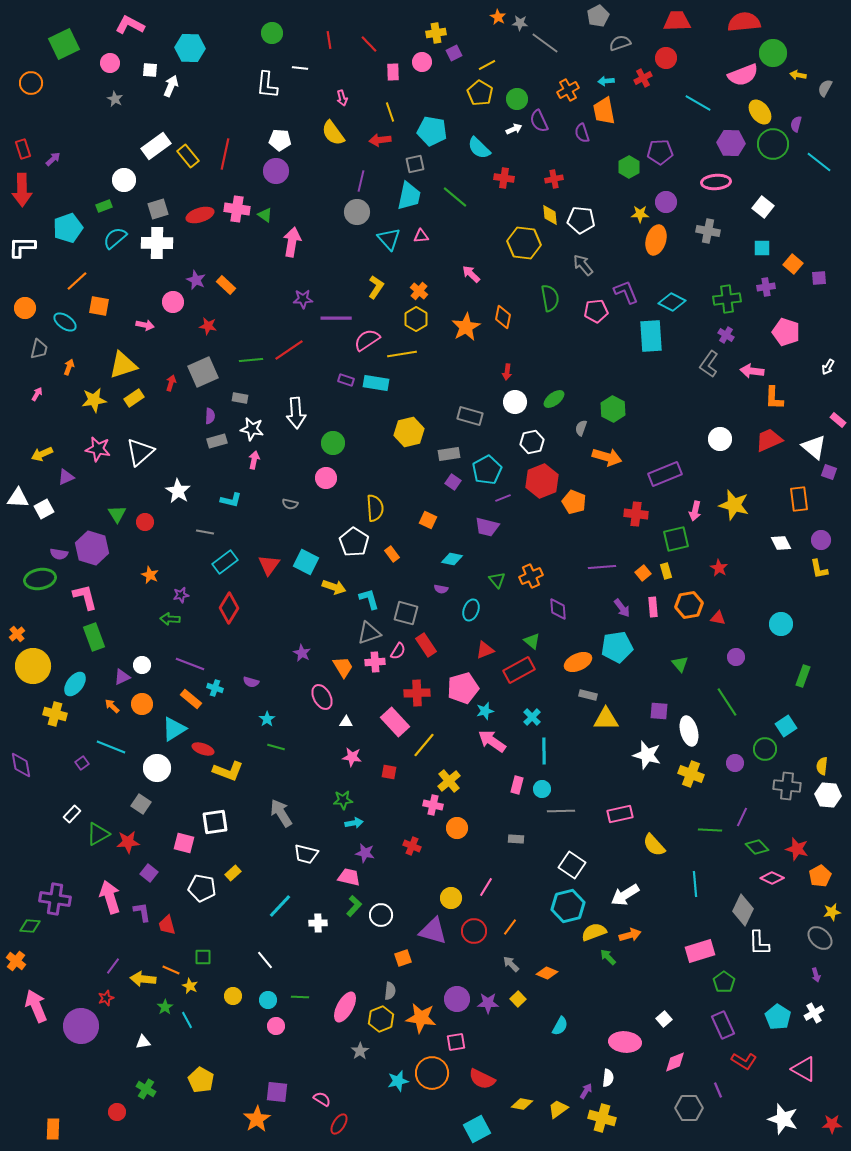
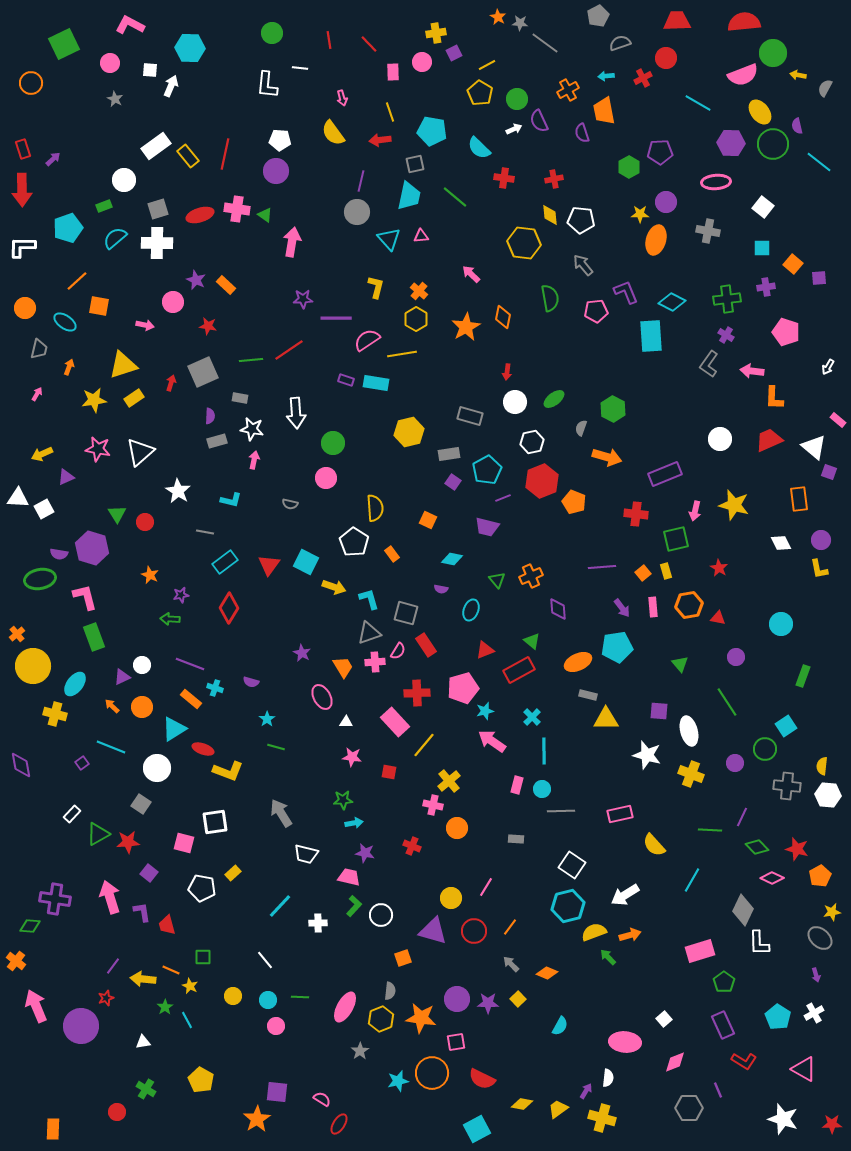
cyan arrow at (606, 81): moved 5 px up
purple semicircle at (796, 124): moved 1 px right, 2 px down; rotated 28 degrees counterclockwise
yellow L-shape at (376, 287): rotated 20 degrees counterclockwise
orange circle at (142, 704): moved 3 px down
cyan line at (695, 884): moved 3 px left, 4 px up; rotated 35 degrees clockwise
